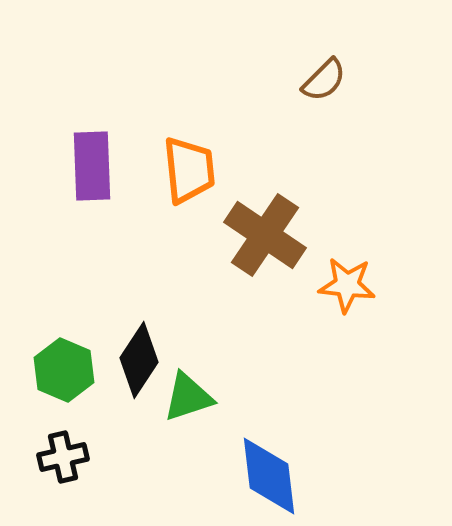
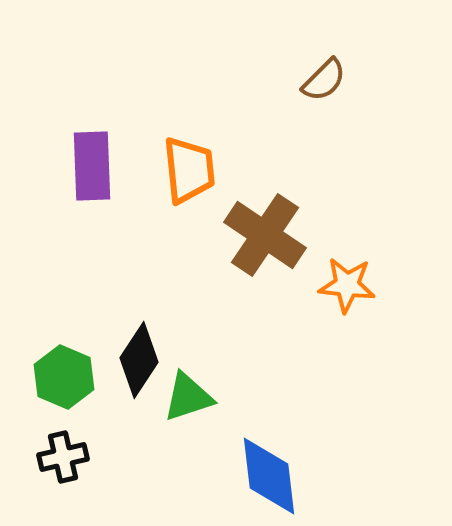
green hexagon: moved 7 px down
